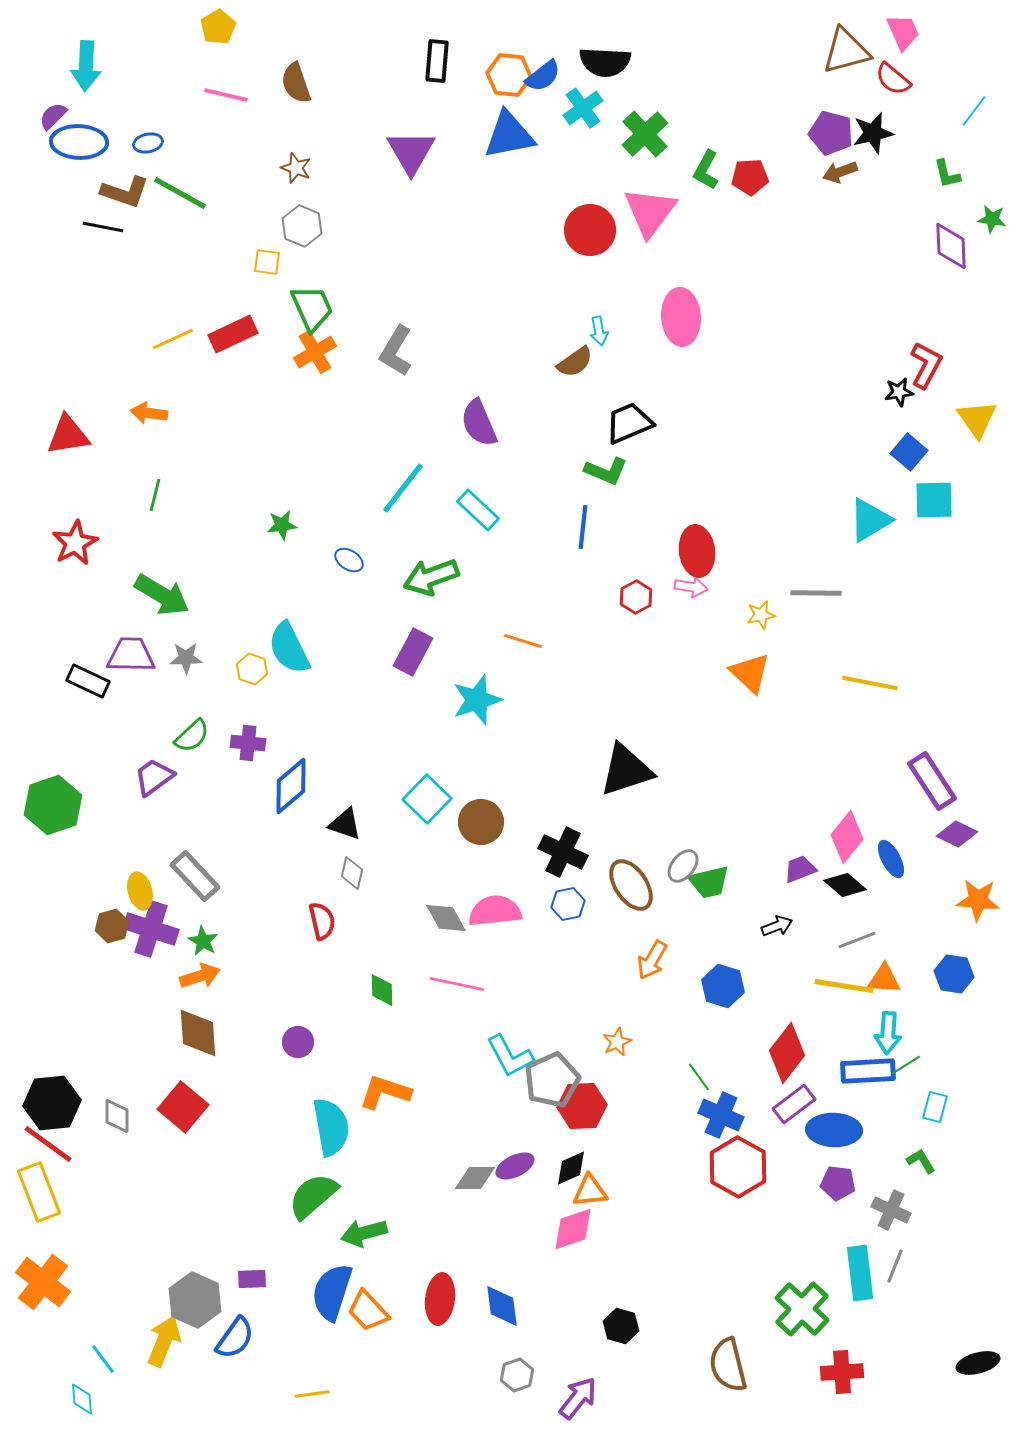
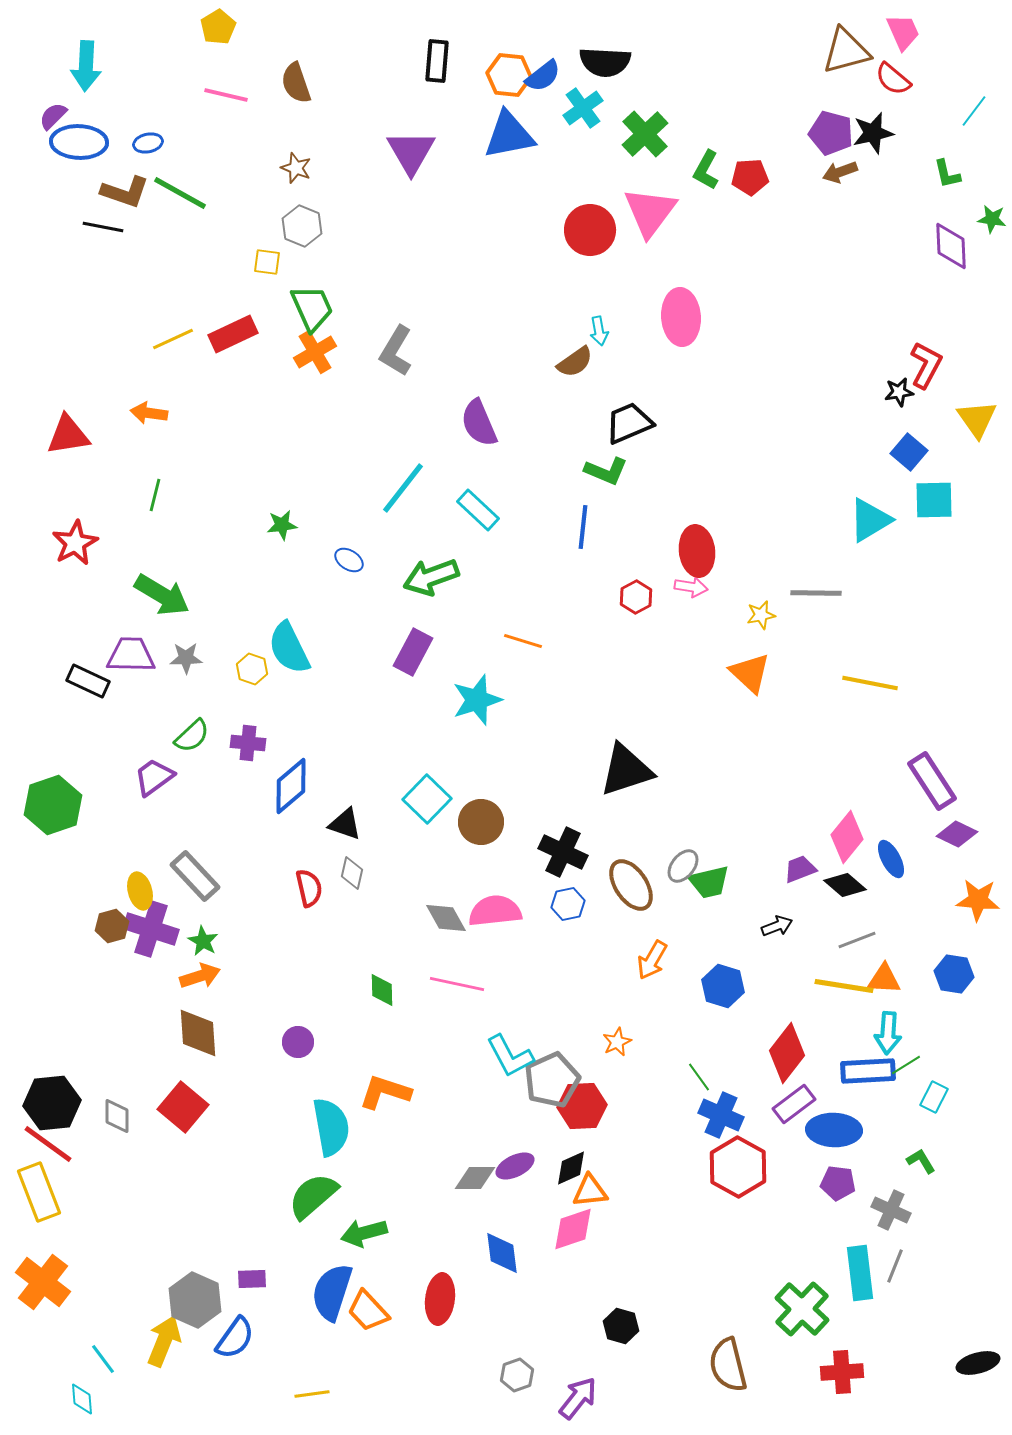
red semicircle at (322, 921): moved 13 px left, 33 px up
cyan rectangle at (935, 1107): moved 1 px left, 10 px up; rotated 12 degrees clockwise
blue diamond at (502, 1306): moved 53 px up
